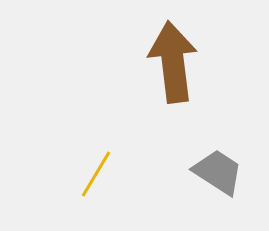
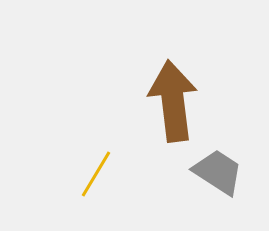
brown arrow: moved 39 px down
